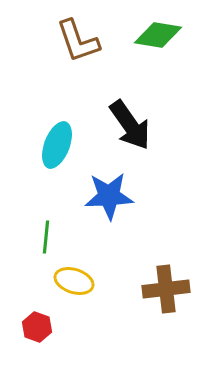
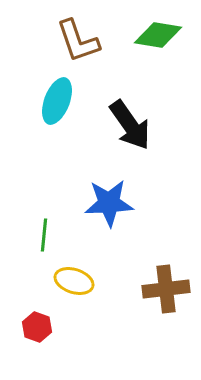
cyan ellipse: moved 44 px up
blue star: moved 7 px down
green line: moved 2 px left, 2 px up
